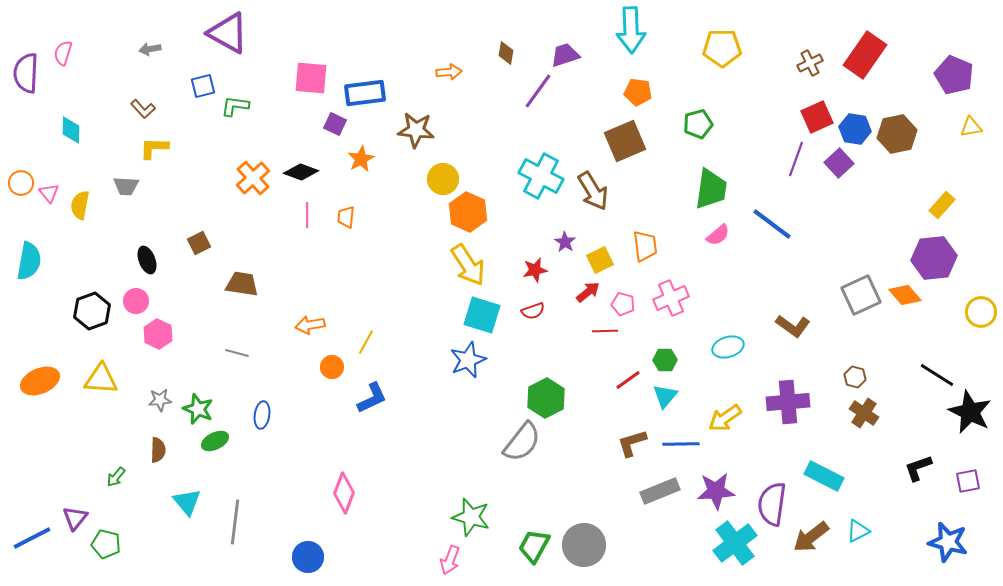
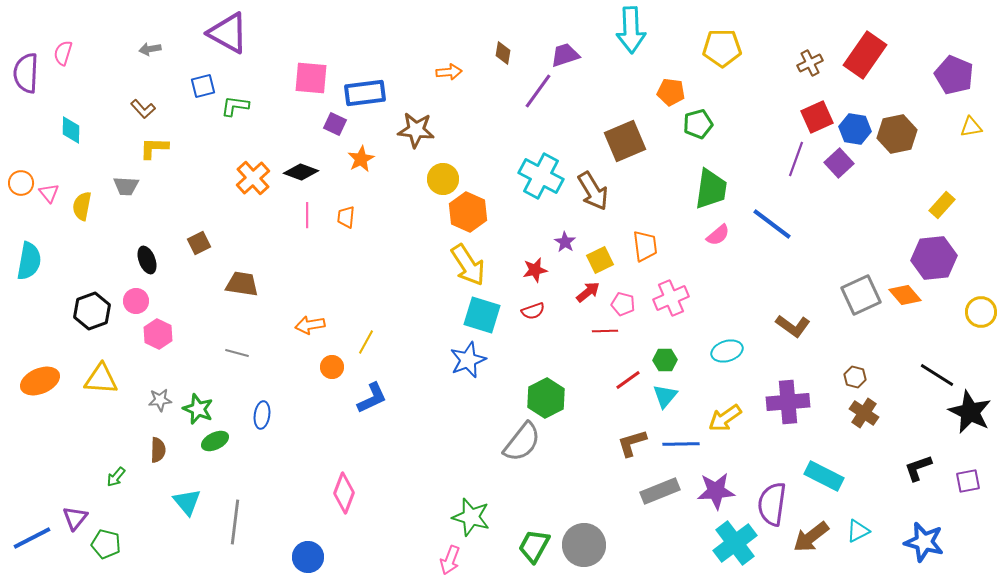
brown diamond at (506, 53): moved 3 px left
orange pentagon at (638, 92): moved 33 px right
yellow semicircle at (80, 205): moved 2 px right, 1 px down
cyan ellipse at (728, 347): moved 1 px left, 4 px down
blue star at (948, 542): moved 24 px left
